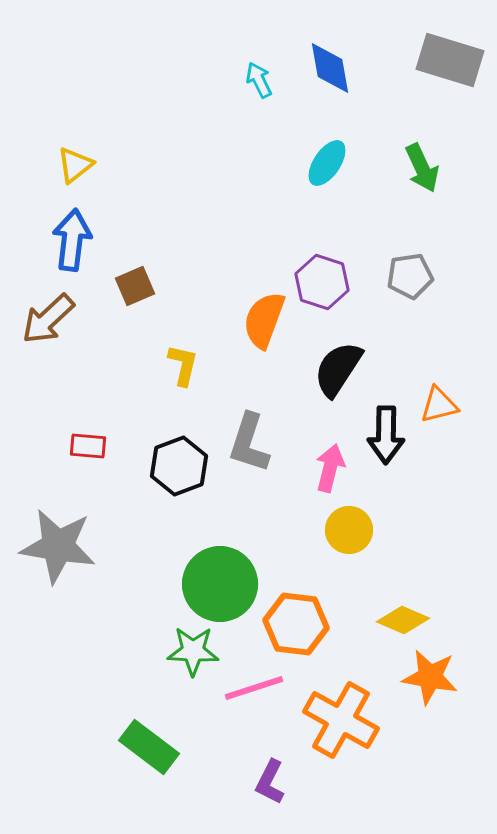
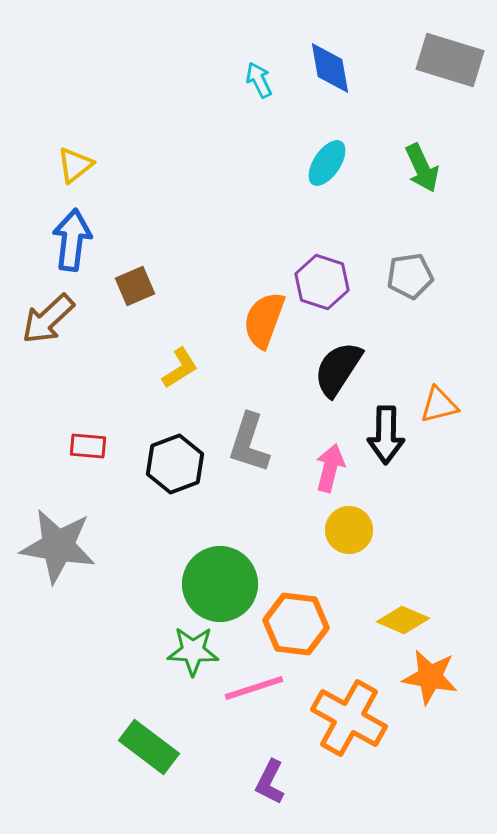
yellow L-shape: moved 3 px left, 3 px down; rotated 45 degrees clockwise
black hexagon: moved 4 px left, 2 px up
orange cross: moved 8 px right, 2 px up
